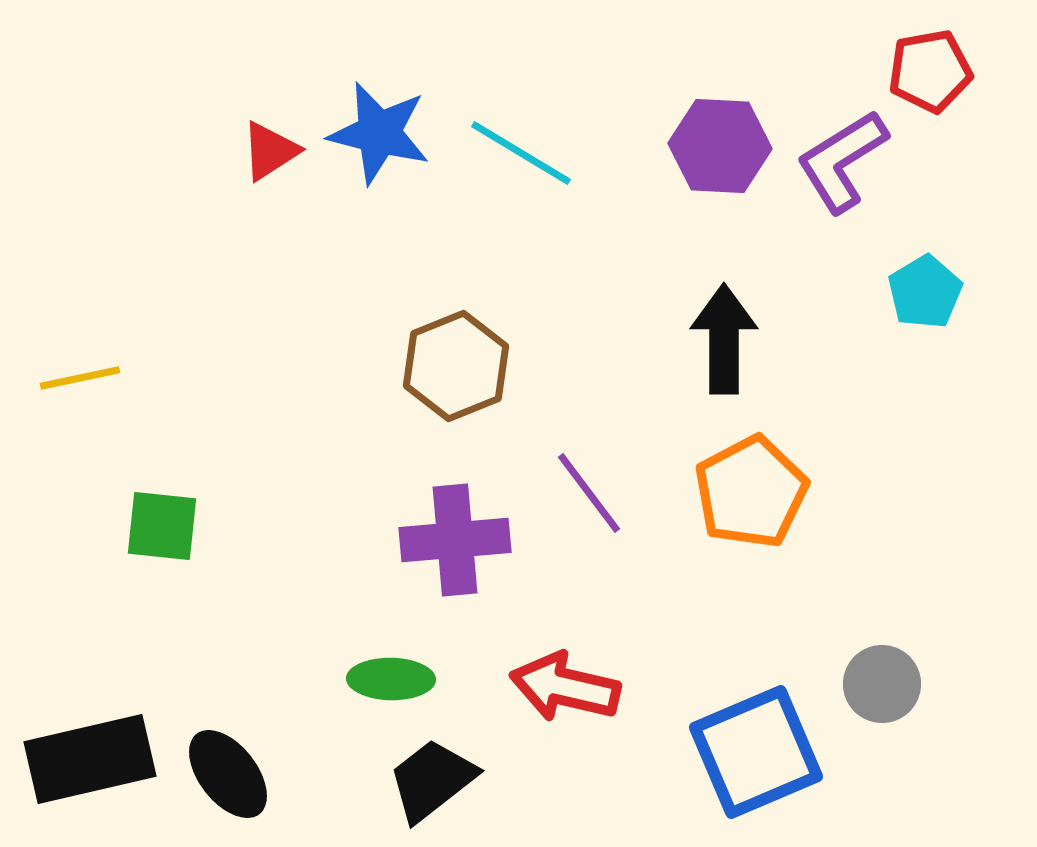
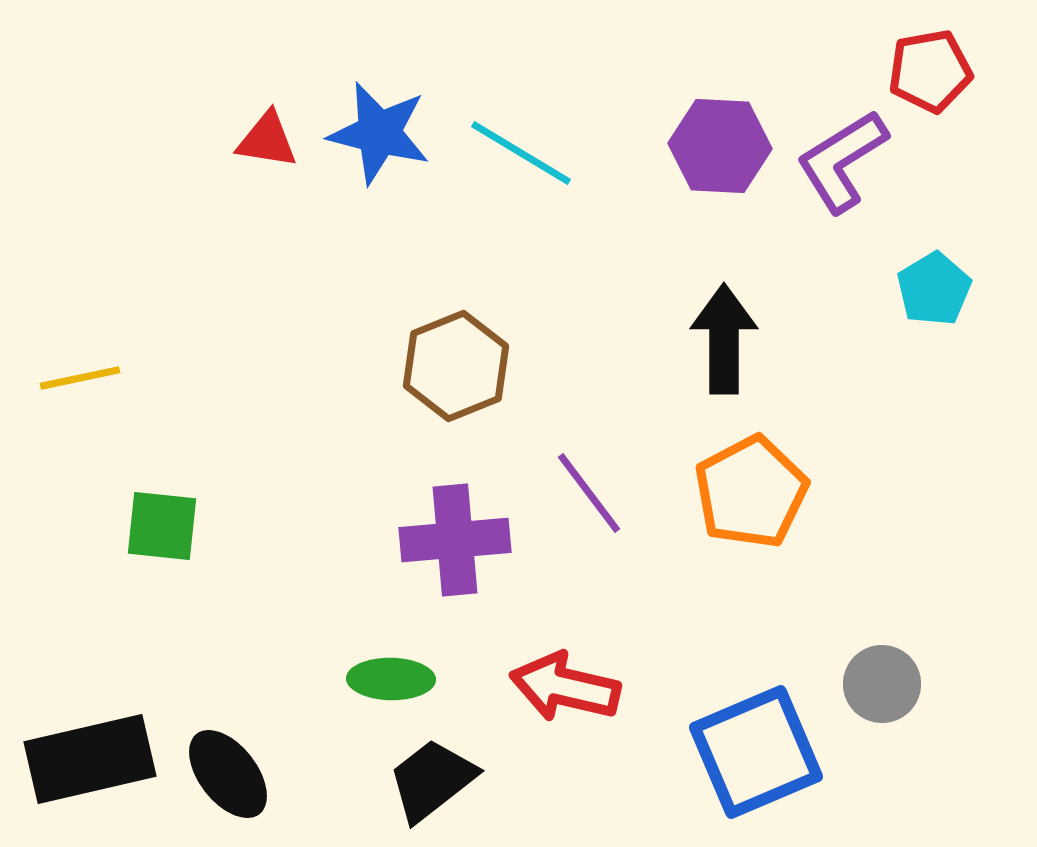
red triangle: moved 3 px left, 11 px up; rotated 42 degrees clockwise
cyan pentagon: moved 9 px right, 3 px up
